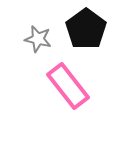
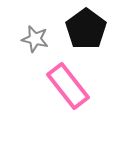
gray star: moved 3 px left
